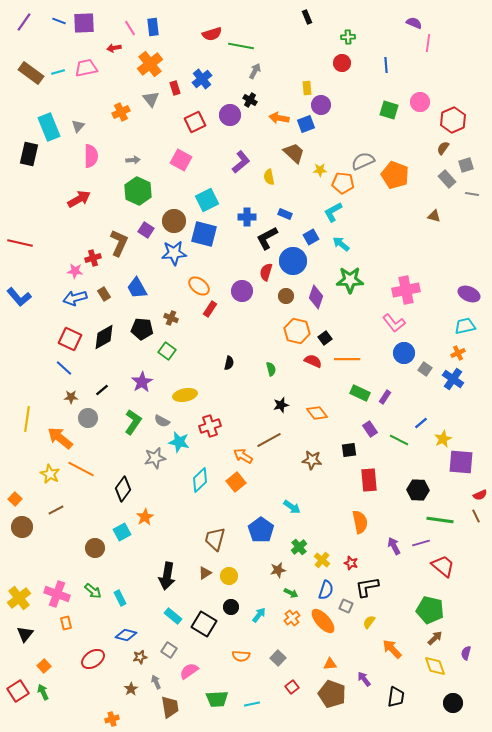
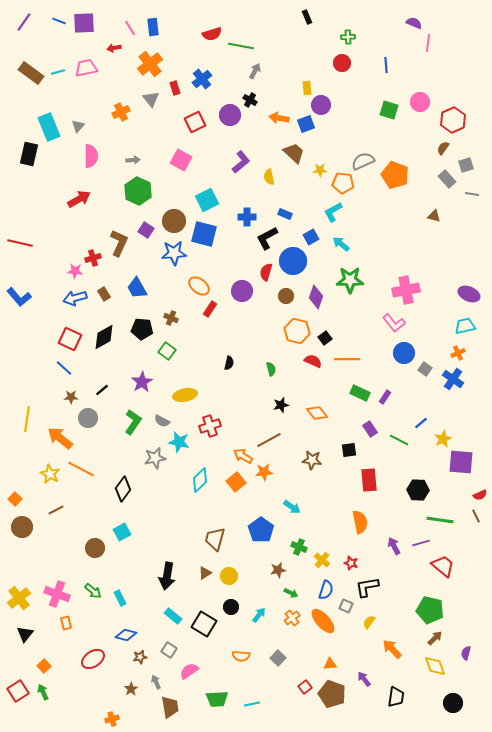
orange star at (145, 517): moved 119 px right, 45 px up; rotated 24 degrees clockwise
green cross at (299, 547): rotated 28 degrees counterclockwise
red square at (292, 687): moved 13 px right
